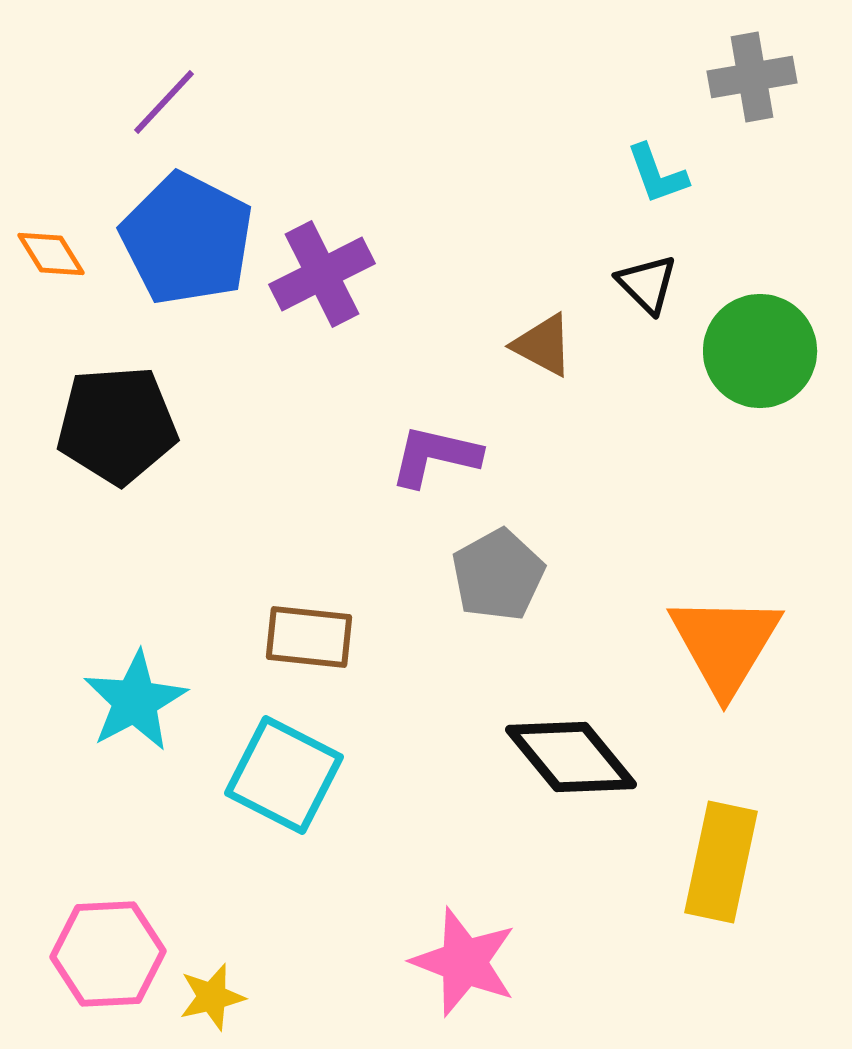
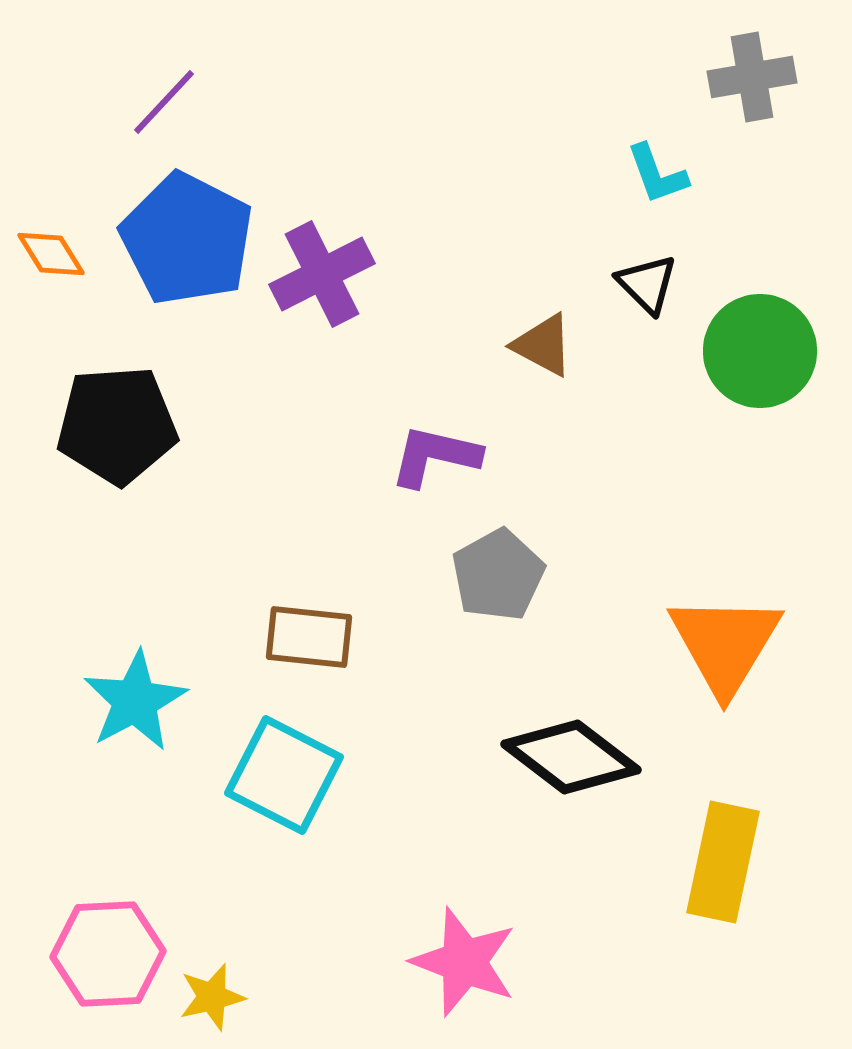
black diamond: rotated 13 degrees counterclockwise
yellow rectangle: moved 2 px right
